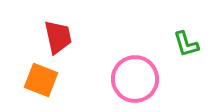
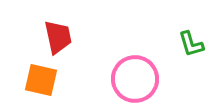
green L-shape: moved 5 px right
orange square: rotated 8 degrees counterclockwise
